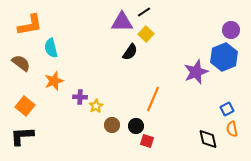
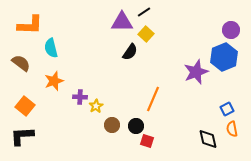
orange L-shape: rotated 12 degrees clockwise
